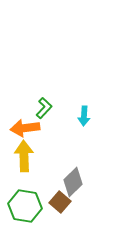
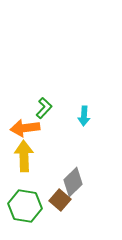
brown square: moved 2 px up
